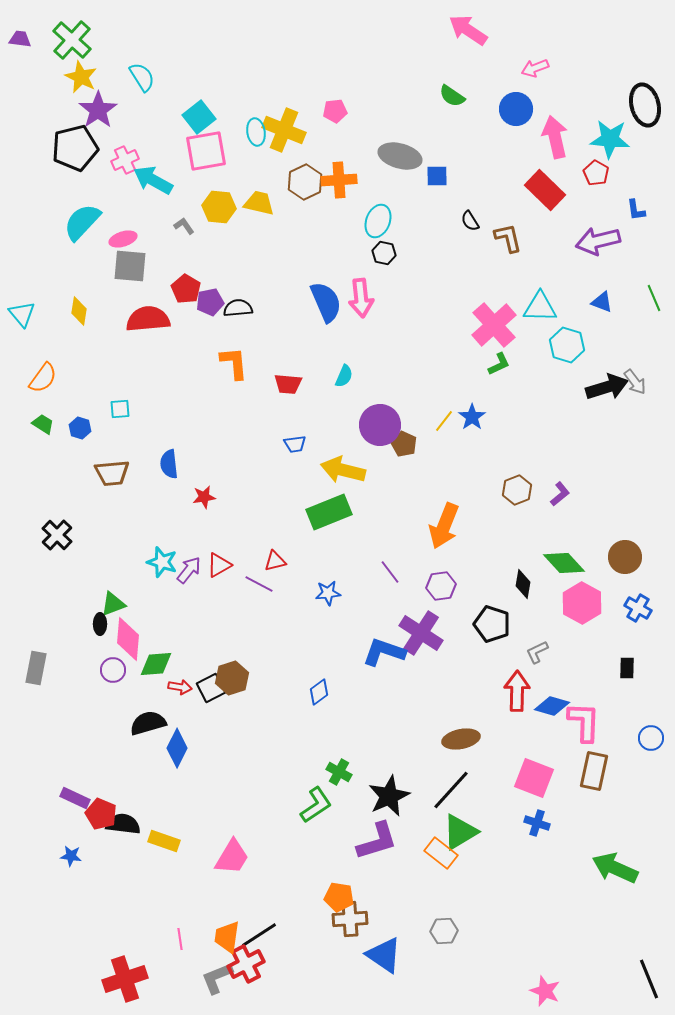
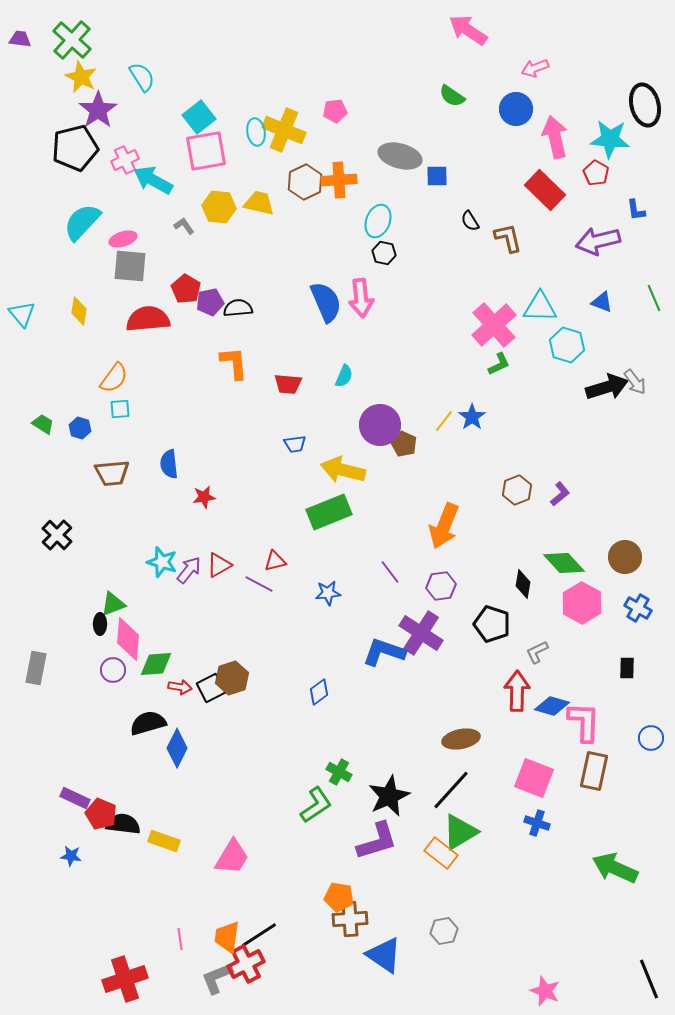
orange semicircle at (43, 378): moved 71 px right
gray hexagon at (444, 931): rotated 8 degrees counterclockwise
